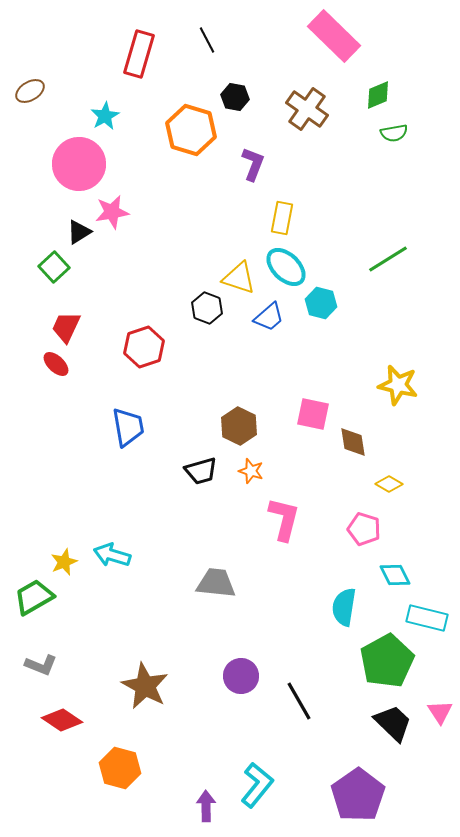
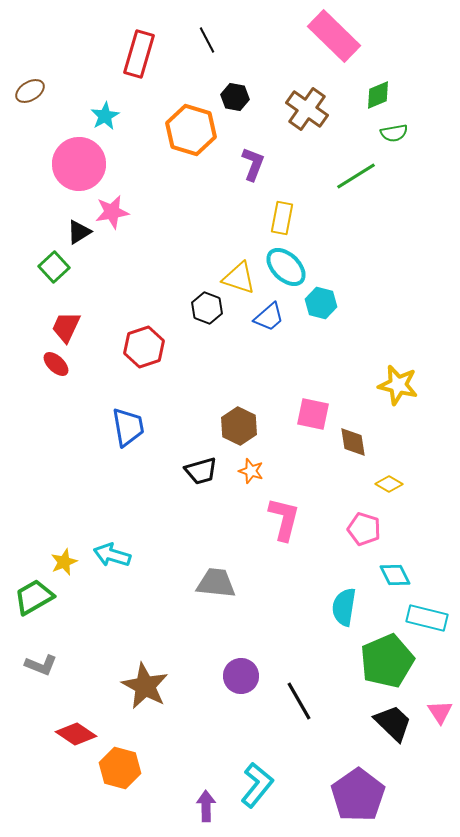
green line at (388, 259): moved 32 px left, 83 px up
green pentagon at (387, 661): rotated 6 degrees clockwise
red diamond at (62, 720): moved 14 px right, 14 px down
